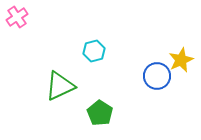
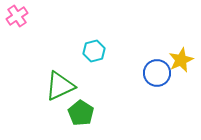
pink cross: moved 1 px up
blue circle: moved 3 px up
green pentagon: moved 19 px left
